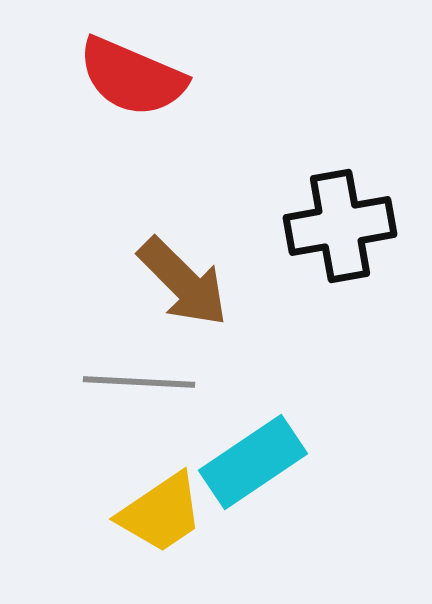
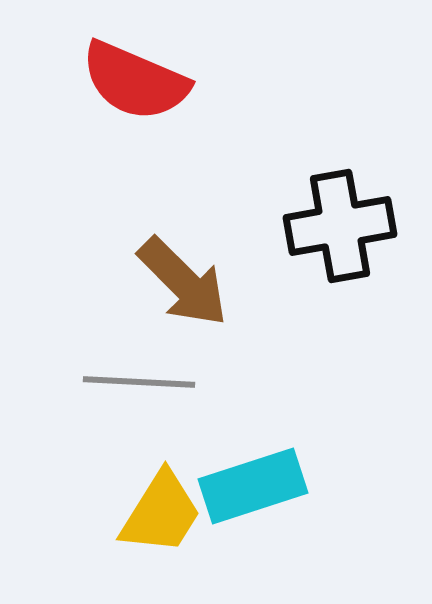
red semicircle: moved 3 px right, 4 px down
cyan rectangle: moved 24 px down; rotated 16 degrees clockwise
yellow trapezoid: rotated 24 degrees counterclockwise
